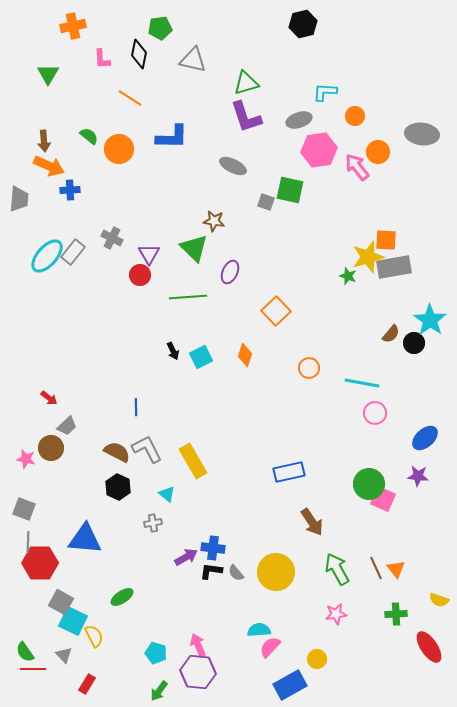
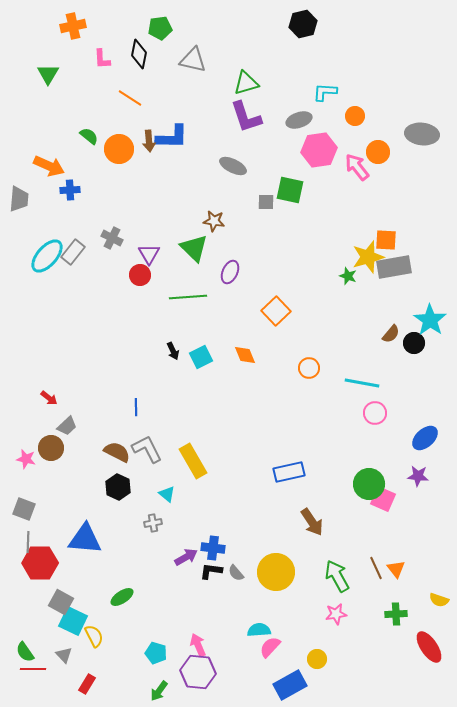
brown arrow at (44, 141): moved 105 px right
gray square at (266, 202): rotated 18 degrees counterclockwise
orange diamond at (245, 355): rotated 40 degrees counterclockwise
green arrow at (337, 569): moved 7 px down
